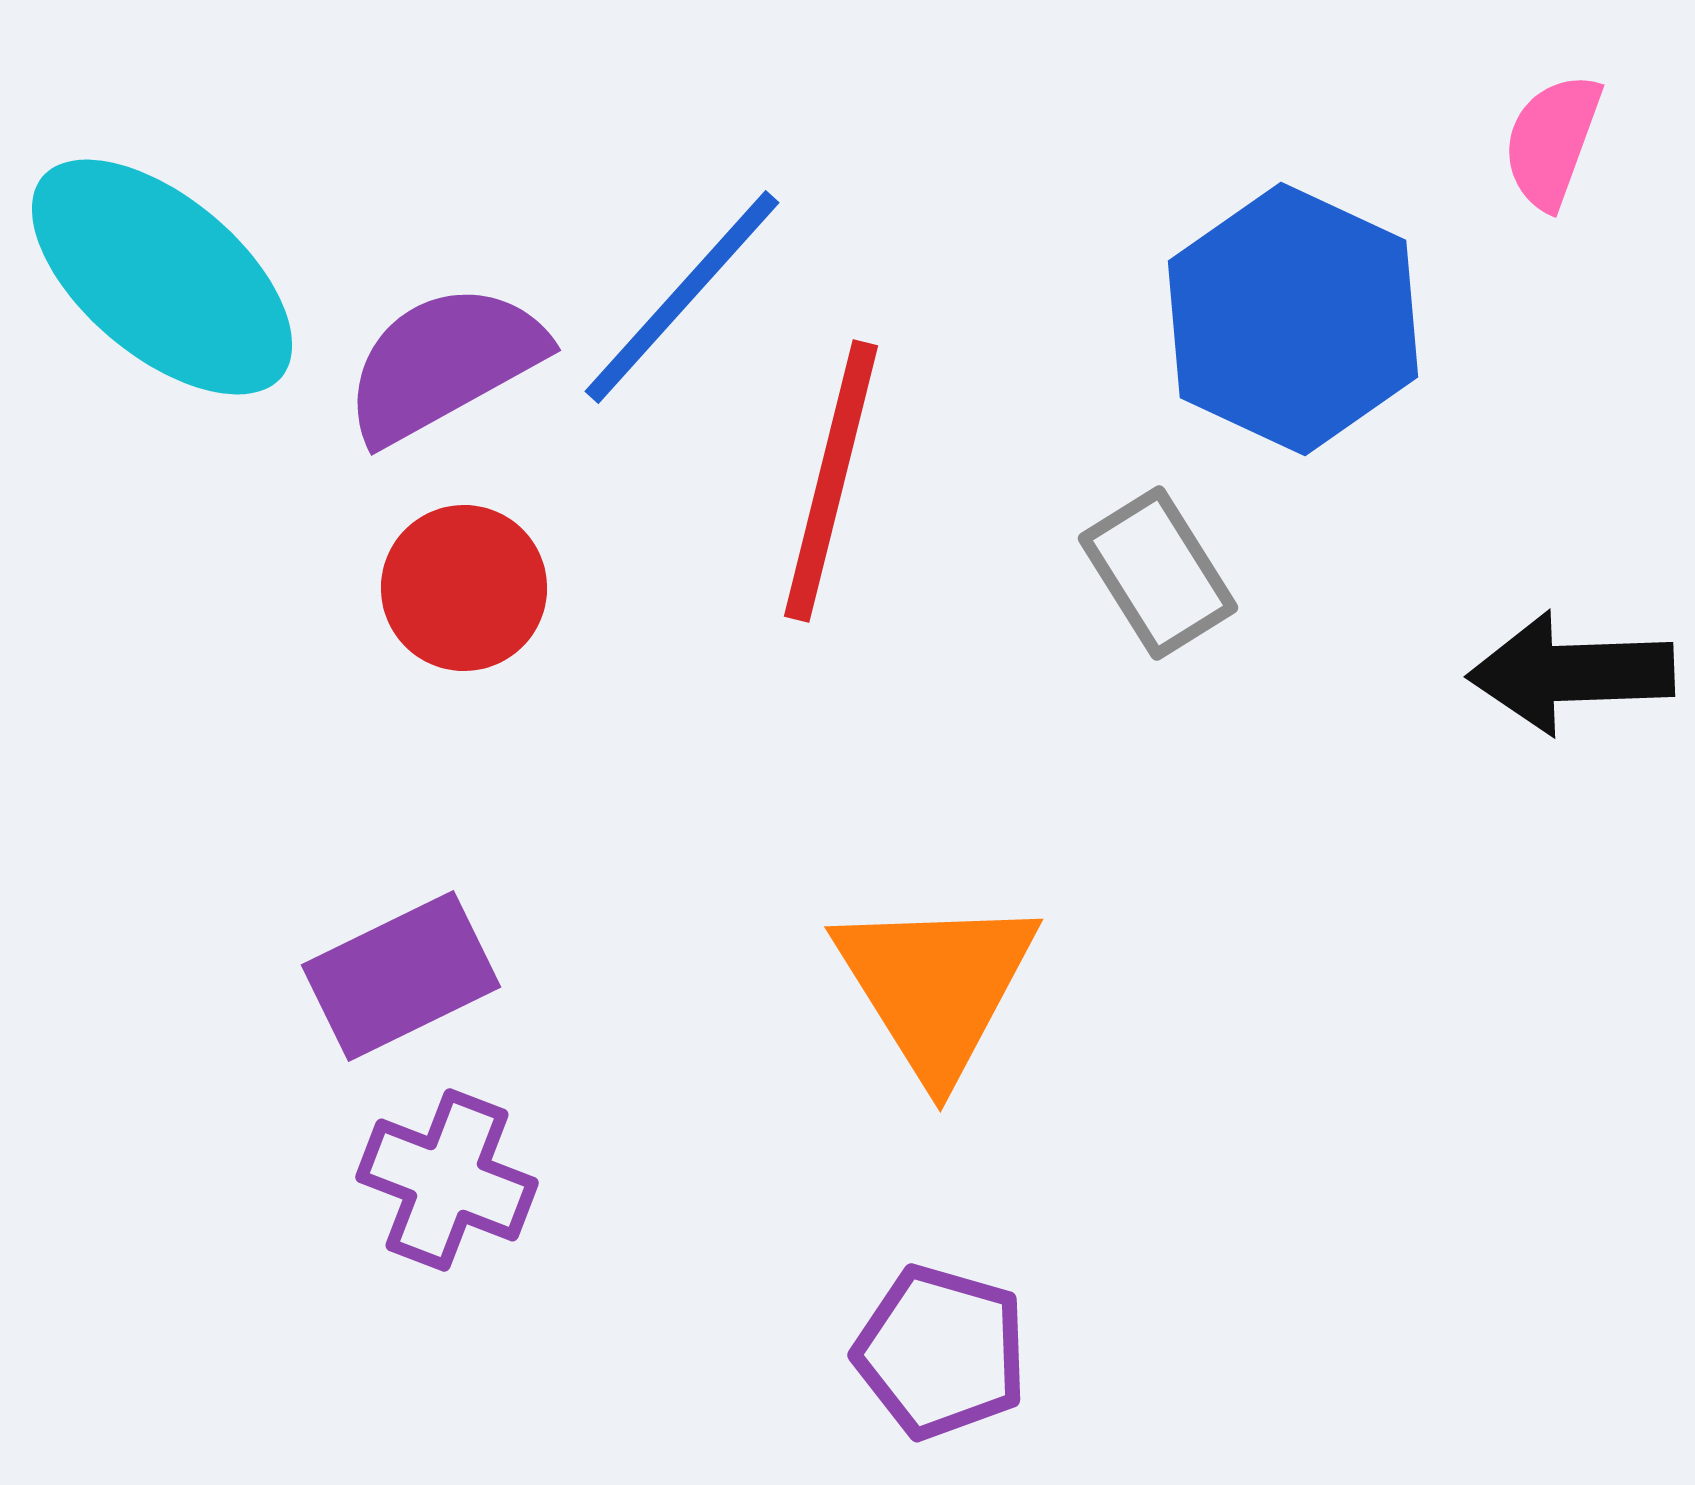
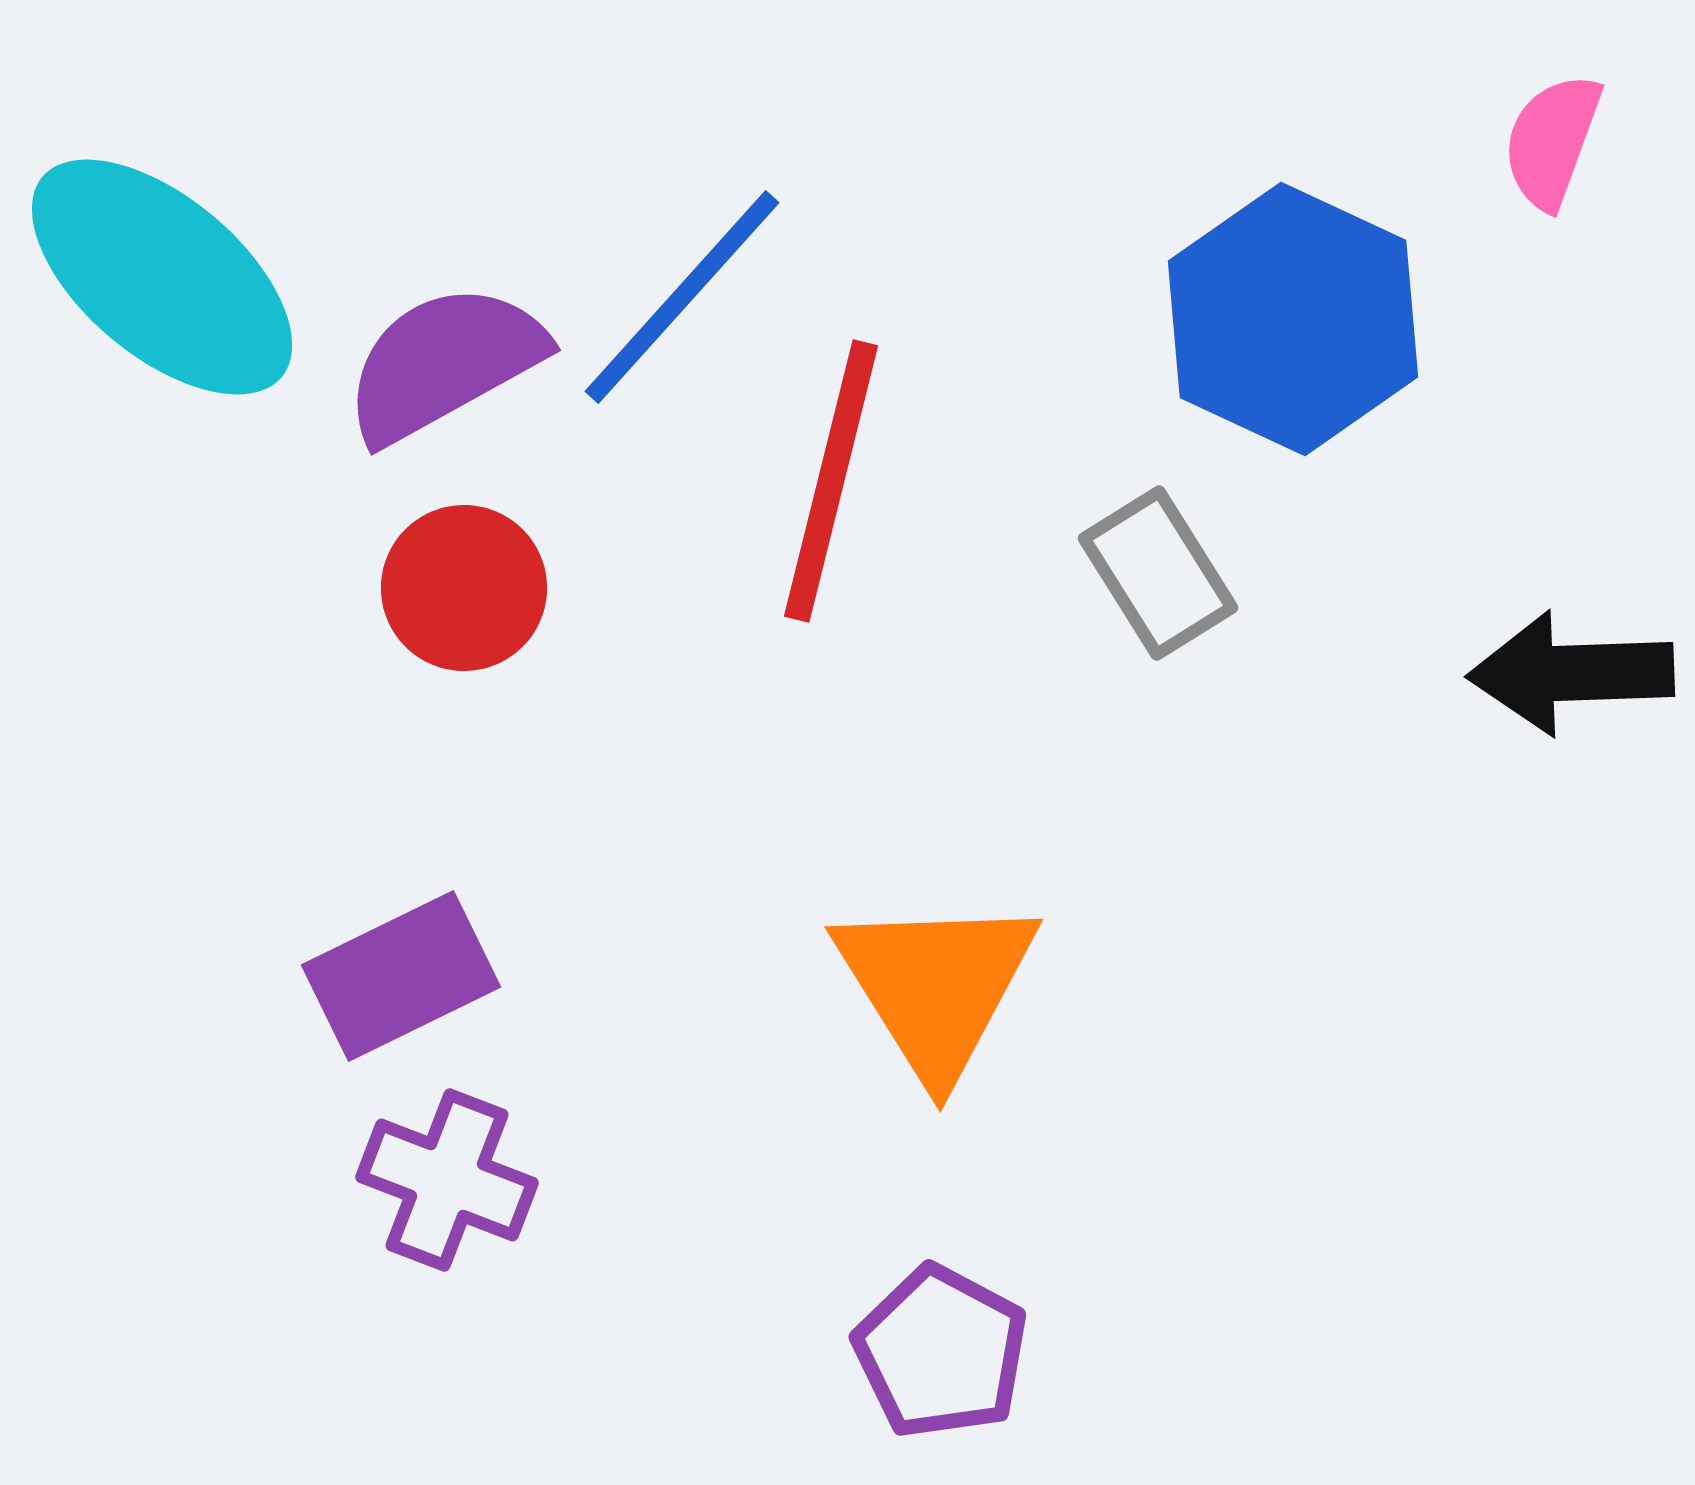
purple pentagon: rotated 12 degrees clockwise
